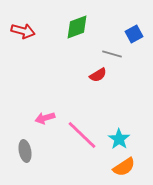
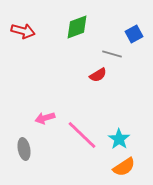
gray ellipse: moved 1 px left, 2 px up
